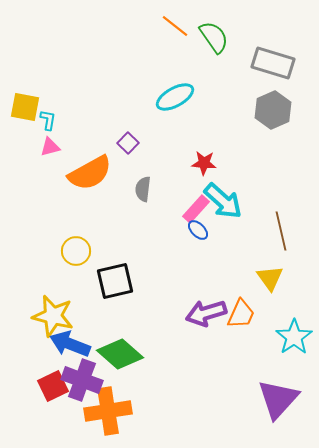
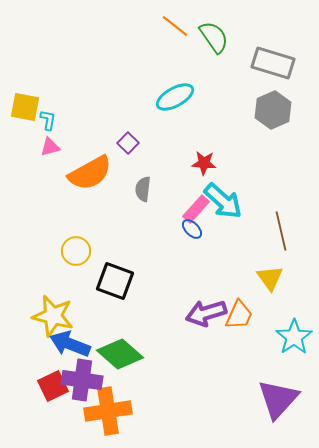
blue ellipse: moved 6 px left, 1 px up
black square: rotated 33 degrees clockwise
orange trapezoid: moved 2 px left, 1 px down
purple cross: rotated 12 degrees counterclockwise
